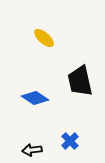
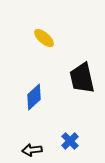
black trapezoid: moved 2 px right, 3 px up
blue diamond: moved 1 px left, 1 px up; rotated 76 degrees counterclockwise
